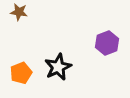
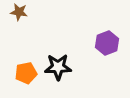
black star: rotated 24 degrees clockwise
orange pentagon: moved 5 px right; rotated 10 degrees clockwise
